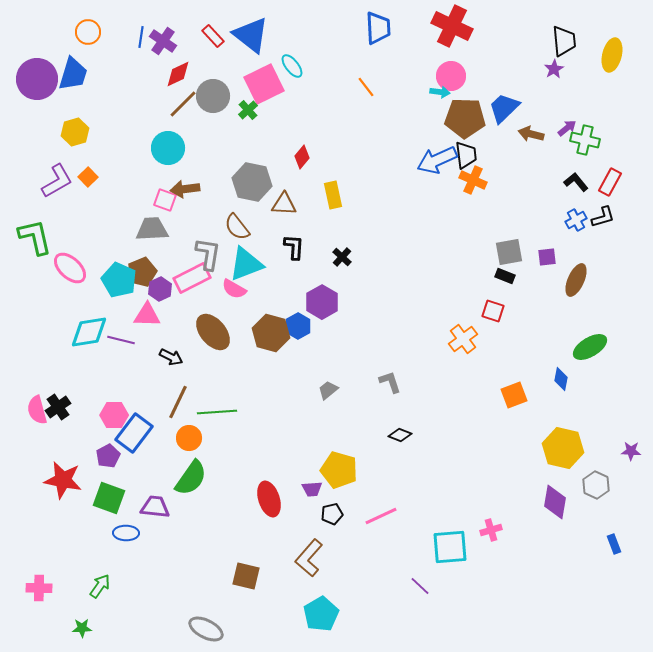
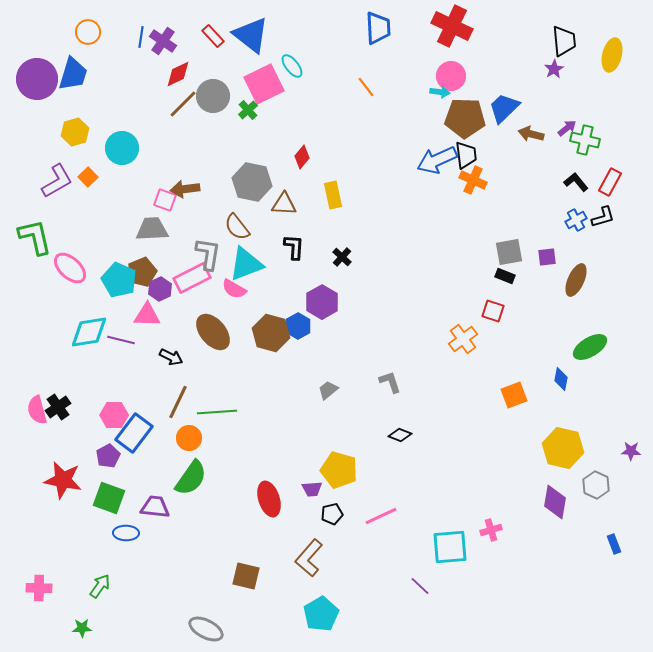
cyan circle at (168, 148): moved 46 px left
